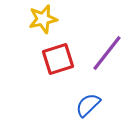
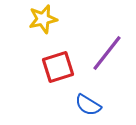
red square: moved 8 px down
blue semicircle: rotated 104 degrees counterclockwise
